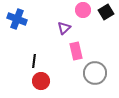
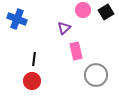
black line: moved 2 px up
gray circle: moved 1 px right, 2 px down
red circle: moved 9 px left
